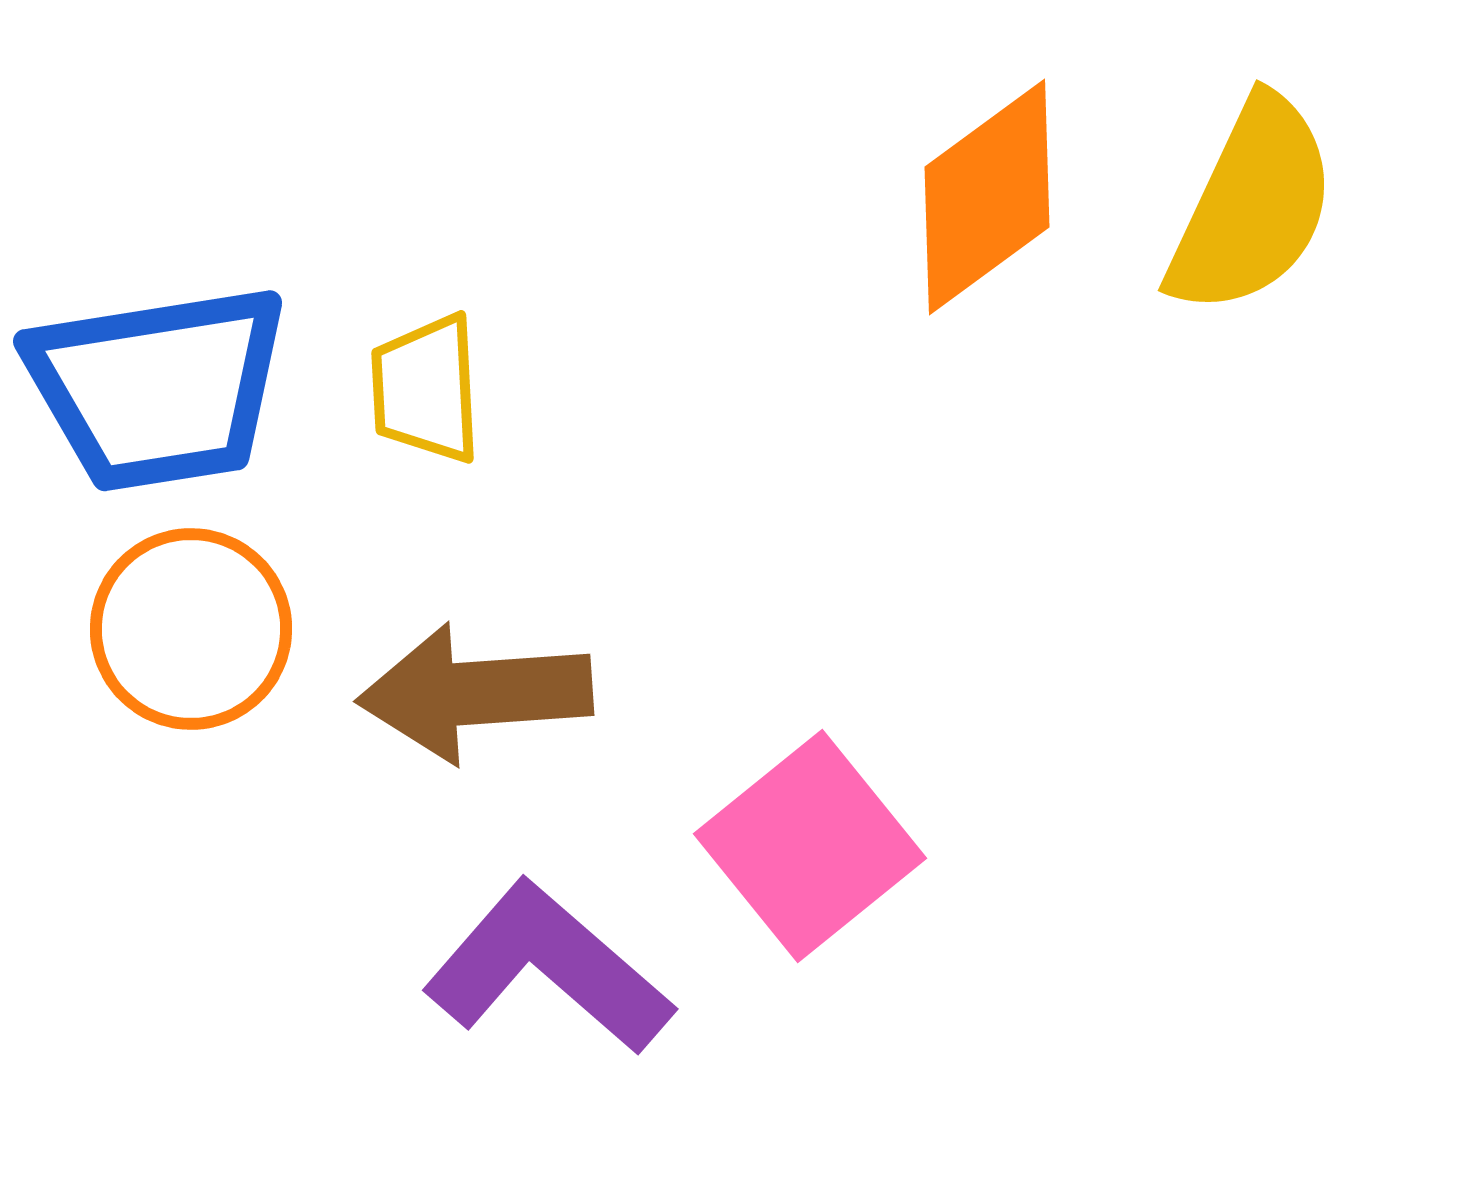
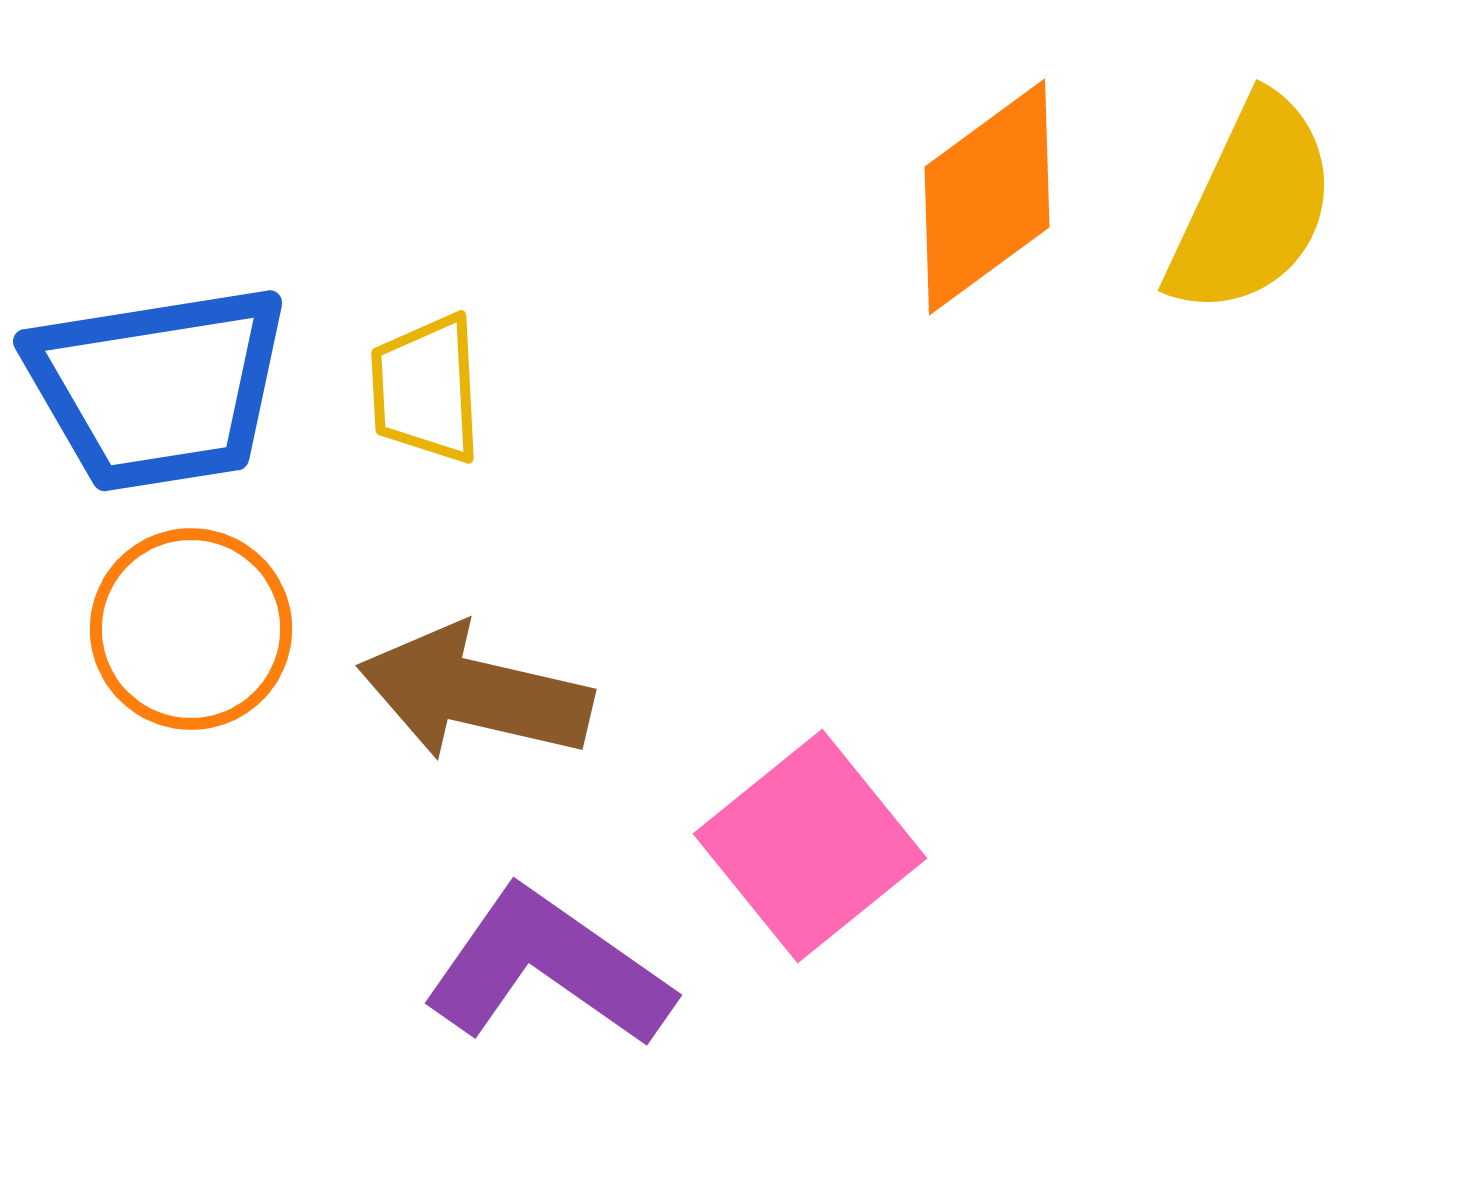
brown arrow: rotated 17 degrees clockwise
purple L-shape: rotated 6 degrees counterclockwise
